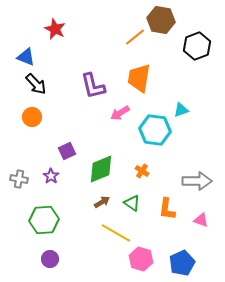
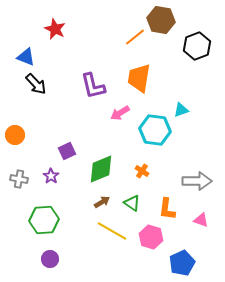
orange circle: moved 17 px left, 18 px down
yellow line: moved 4 px left, 2 px up
pink hexagon: moved 10 px right, 22 px up
